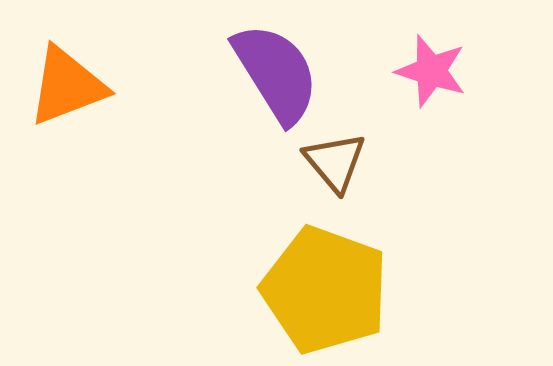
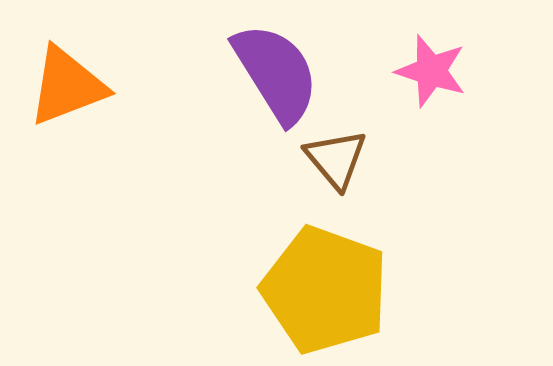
brown triangle: moved 1 px right, 3 px up
